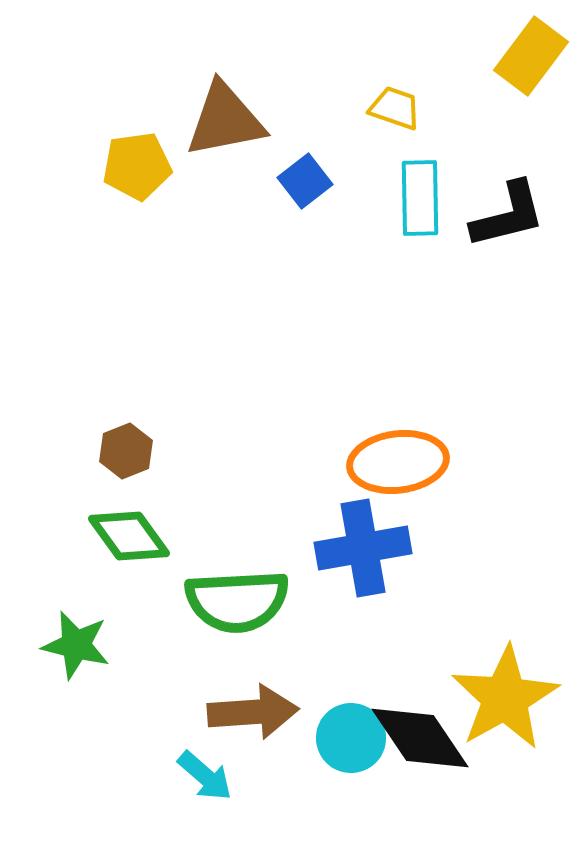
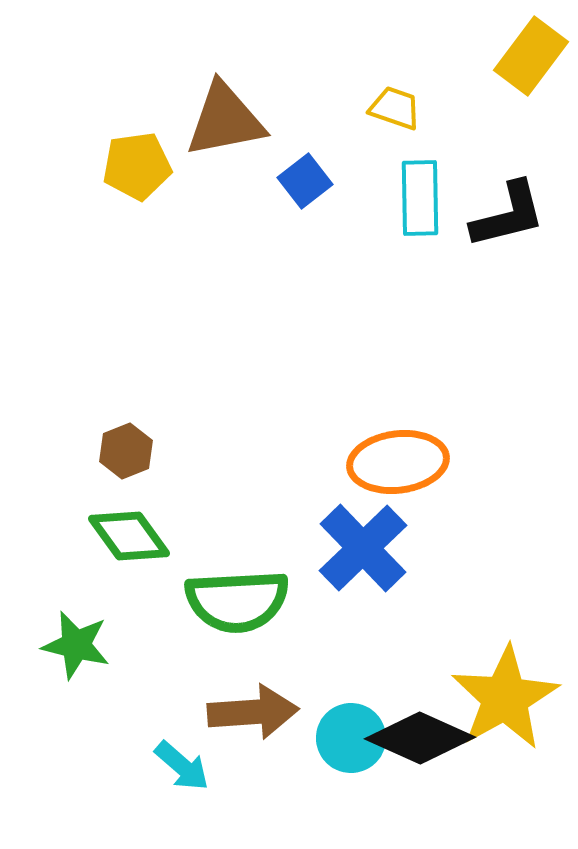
blue cross: rotated 34 degrees counterclockwise
black diamond: rotated 32 degrees counterclockwise
cyan arrow: moved 23 px left, 10 px up
